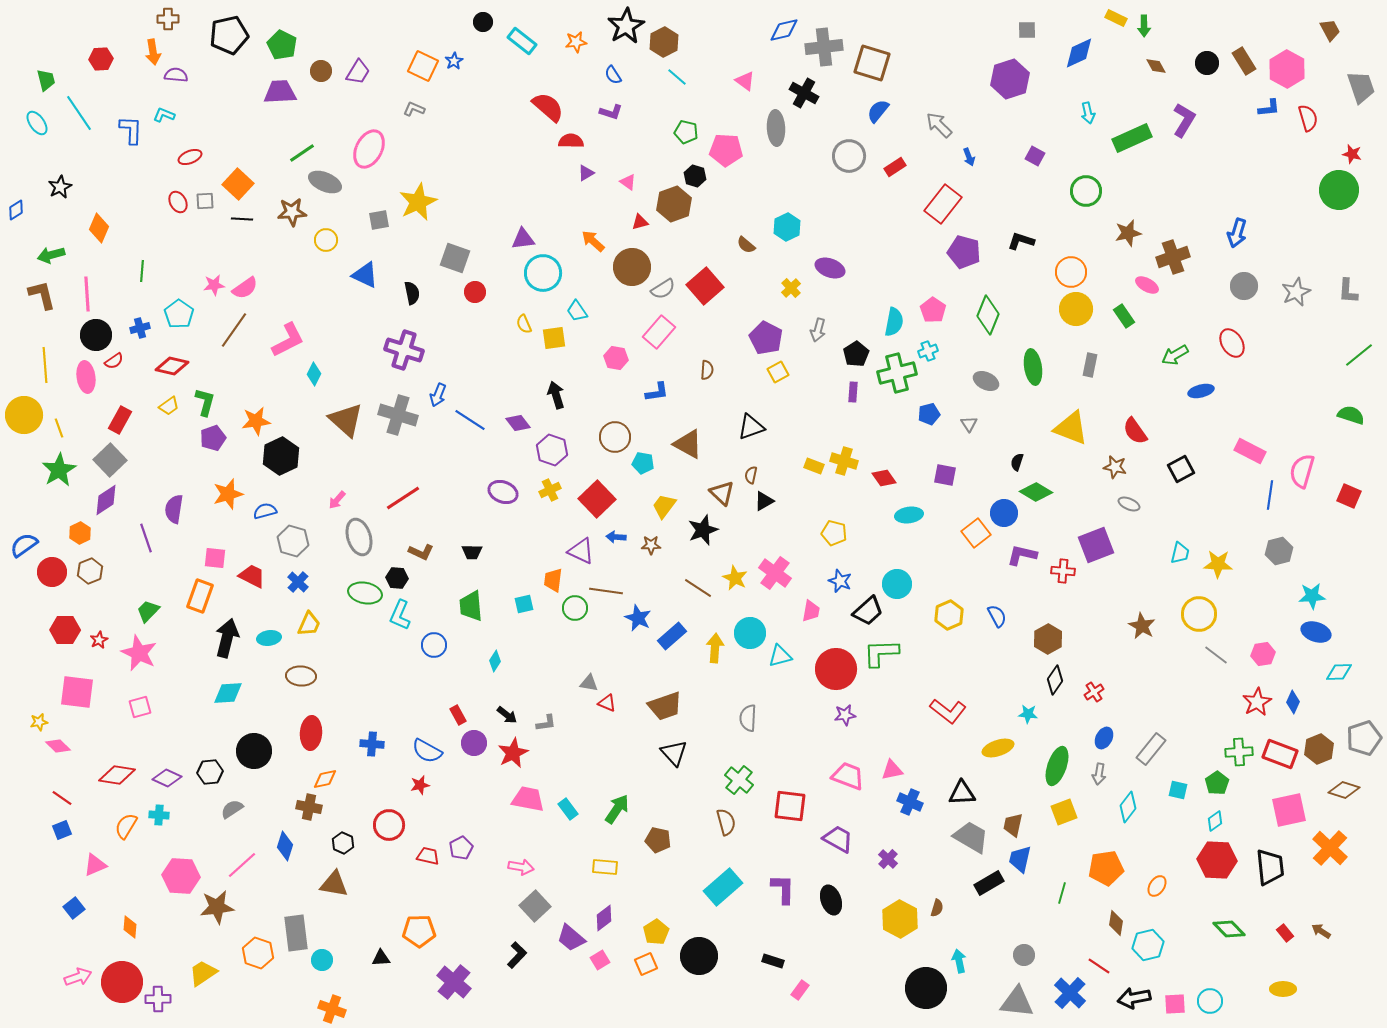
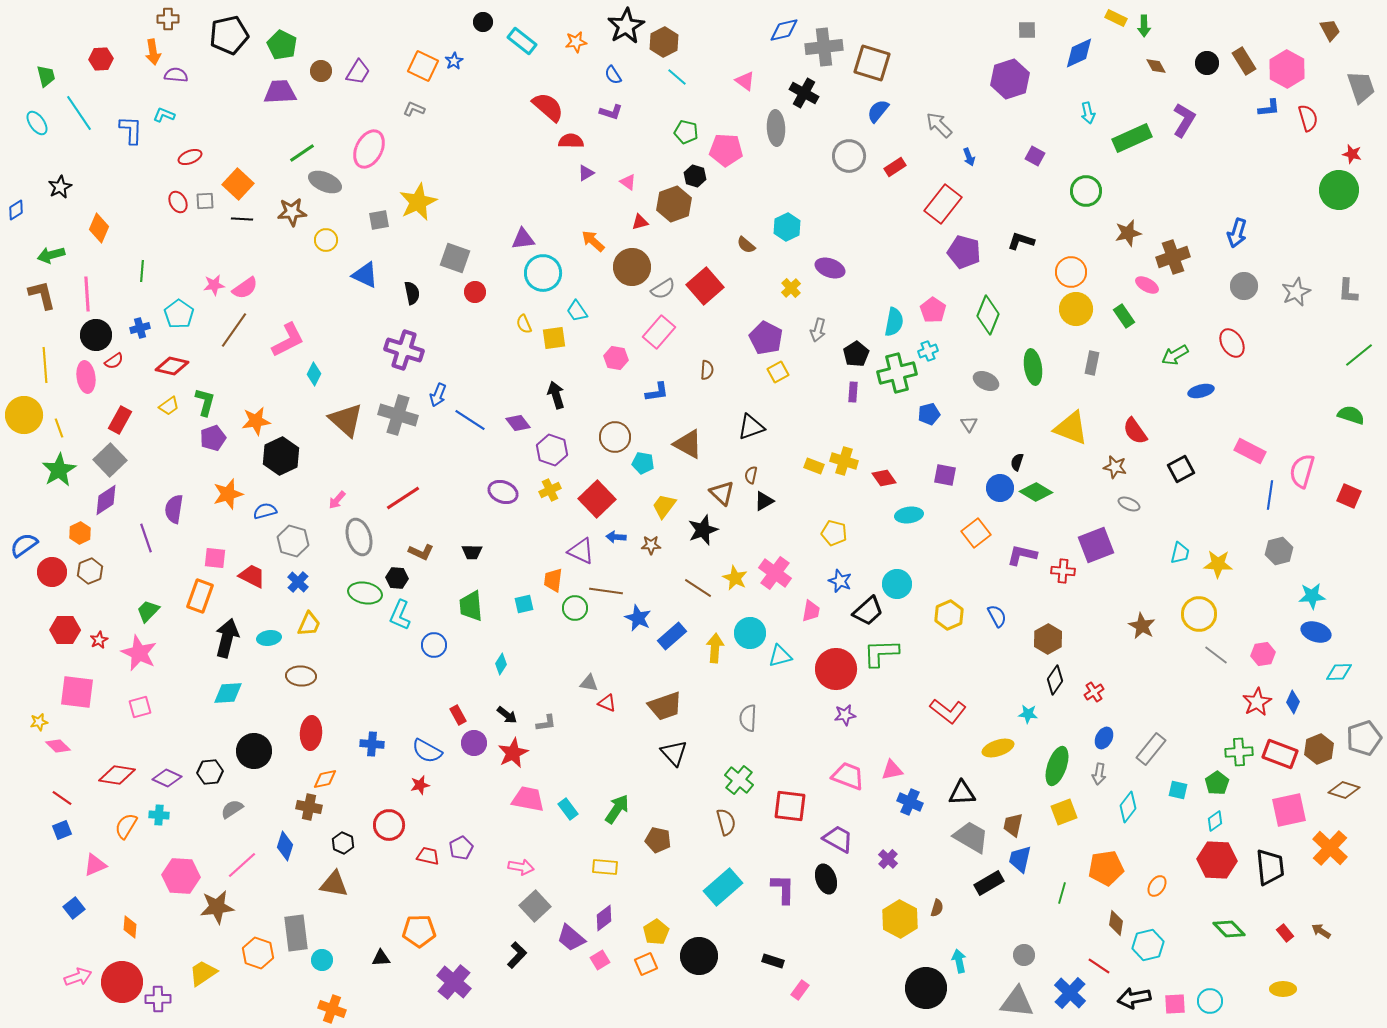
green trapezoid at (46, 80): moved 4 px up
gray rectangle at (1090, 365): moved 2 px right, 2 px up
blue circle at (1004, 513): moved 4 px left, 25 px up
cyan diamond at (495, 661): moved 6 px right, 3 px down
black ellipse at (831, 900): moved 5 px left, 21 px up
